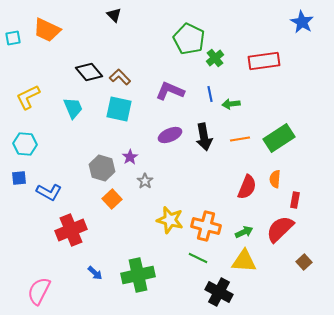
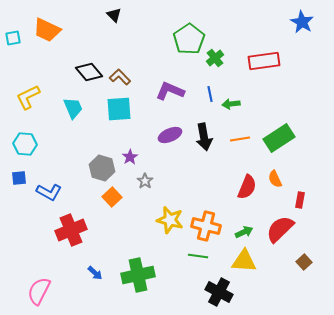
green pentagon at (189, 39): rotated 12 degrees clockwise
cyan square at (119, 109): rotated 16 degrees counterclockwise
orange semicircle at (275, 179): rotated 30 degrees counterclockwise
orange square at (112, 199): moved 2 px up
red rectangle at (295, 200): moved 5 px right
green line at (198, 258): moved 2 px up; rotated 18 degrees counterclockwise
